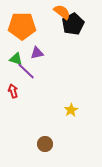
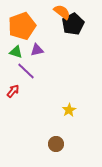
orange pentagon: rotated 20 degrees counterclockwise
purple triangle: moved 3 px up
green triangle: moved 7 px up
red arrow: rotated 56 degrees clockwise
yellow star: moved 2 px left
brown circle: moved 11 px right
